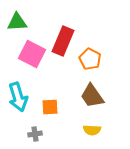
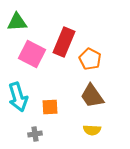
red rectangle: moved 1 px right, 1 px down
